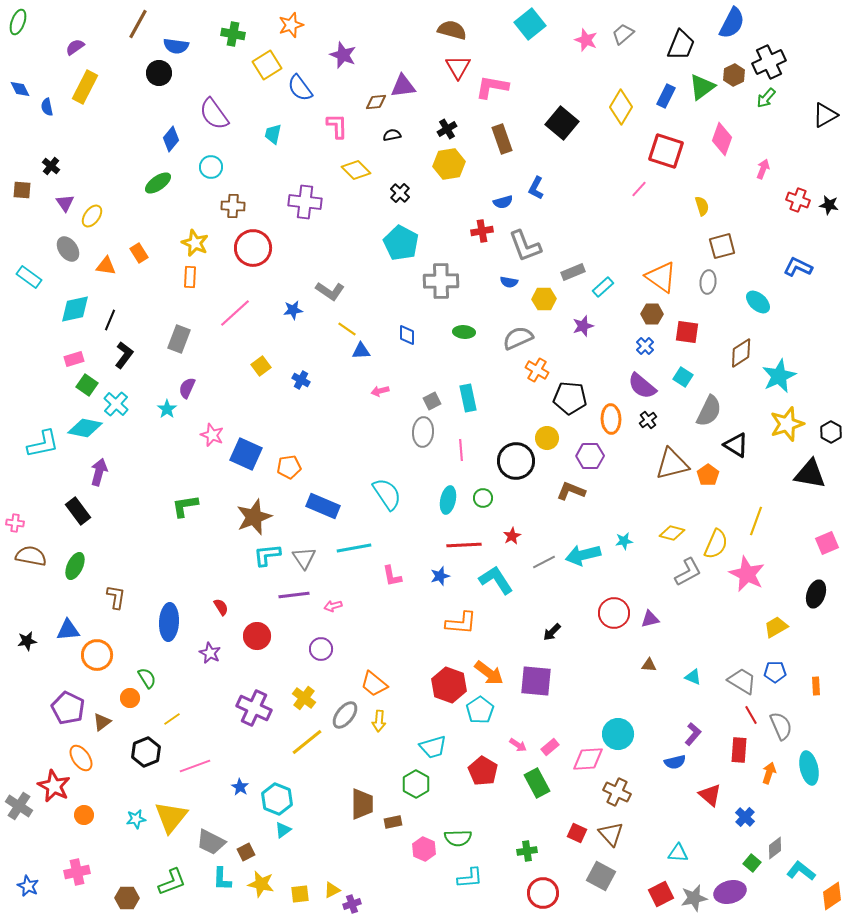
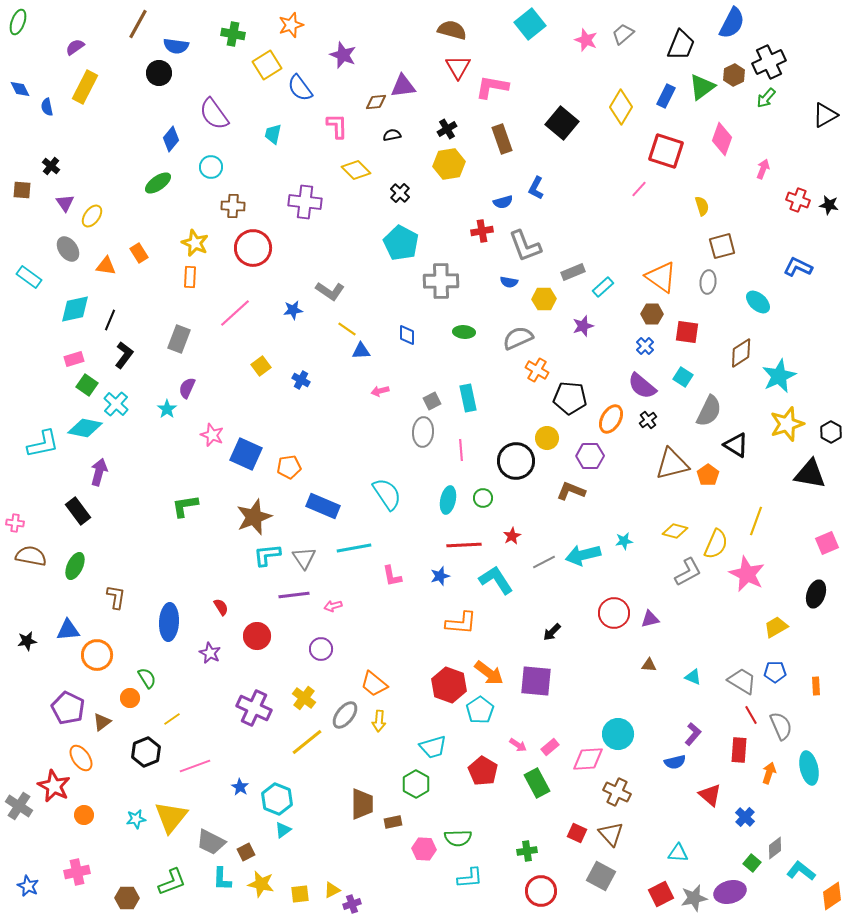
orange ellipse at (611, 419): rotated 32 degrees clockwise
yellow diamond at (672, 533): moved 3 px right, 2 px up
pink hexagon at (424, 849): rotated 20 degrees counterclockwise
red circle at (543, 893): moved 2 px left, 2 px up
